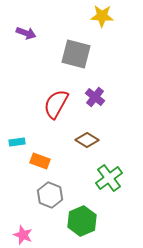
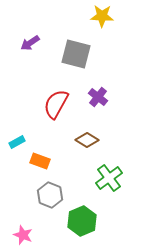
purple arrow: moved 4 px right, 10 px down; rotated 126 degrees clockwise
purple cross: moved 3 px right
cyan rectangle: rotated 21 degrees counterclockwise
